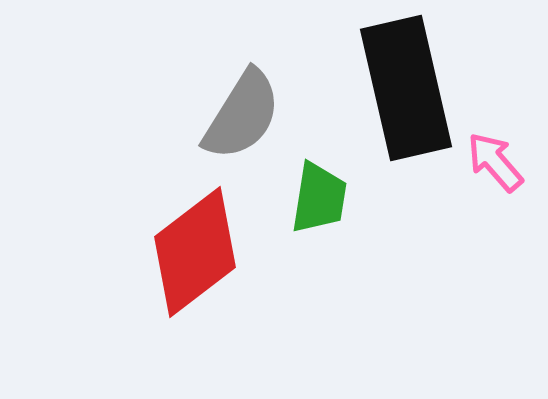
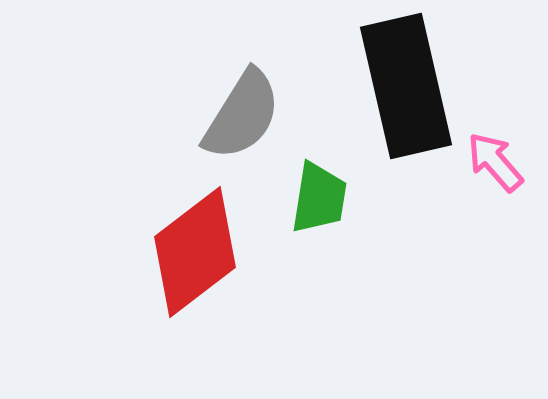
black rectangle: moved 2 px up
